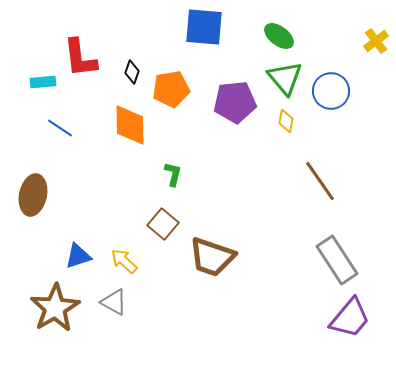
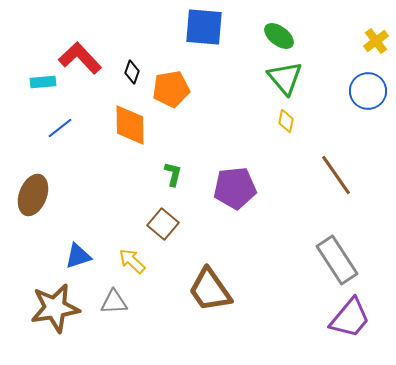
red L-shape: rotated 144 degrees clockwise
blue circle: moved 37 px right
purple pentagon: moved 86 px down
blue line: rotated 72 degrees counterclockwise
brown line: moved 16 px right, 6 px up
brown ellipse: rotated 9 degrees clockwise
brown trapezoid: moved 2 px left, 33 px down; rotated 36 degrees clockwise
yellow arrow: moved 8 px right
gray triangle: rotated 32 degrees counterclockwise
brown star: rotated 21 degrees clockwise
